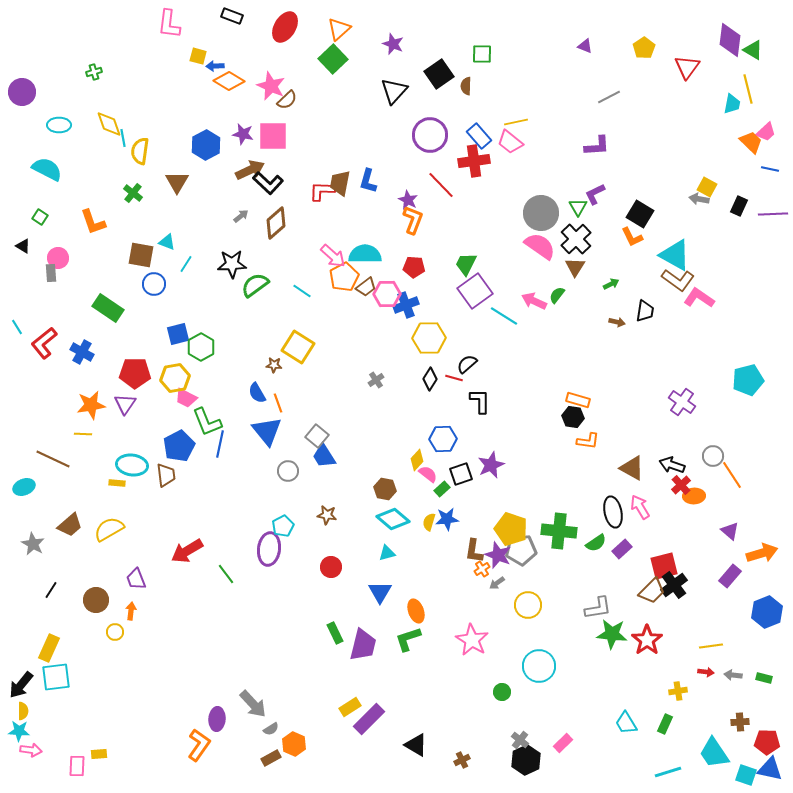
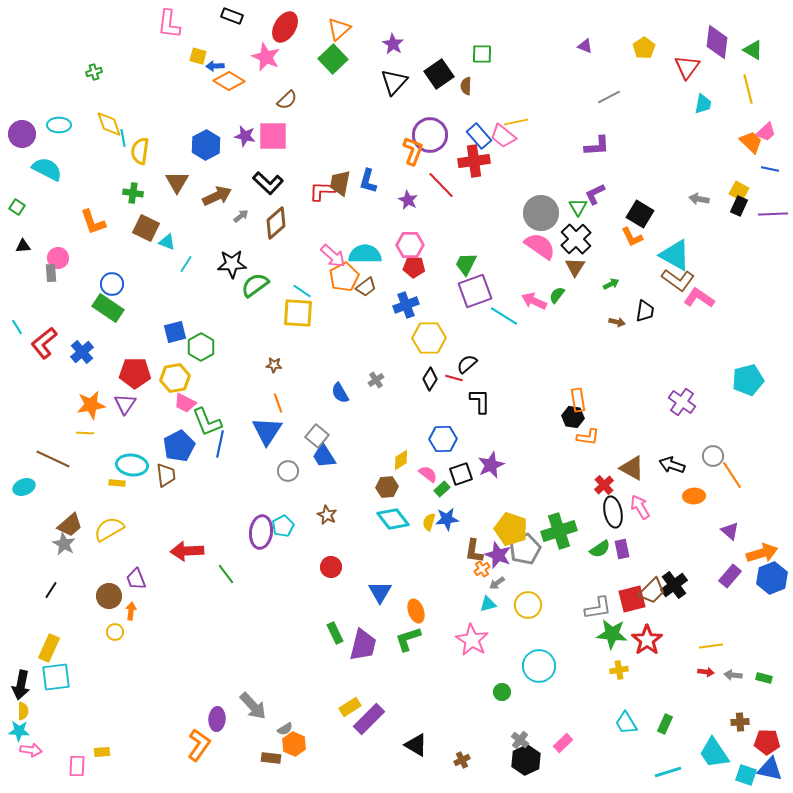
purple diamond at (730, 40): moved 13 px left, 2 px down
purple star at (393, 44): rotated 10 degrees clockwise
pink star at (271, 86): moved 5 px left, 29 px up
black triangle at (394, 91): moved 9 px up
purple circle at (22, 92): moved 42 px down
cyan trapezoid at (732, 104): moved 29 px left
purple star at (243, 134): moved 2 px right, 2 px down
pink trapezoid at (510, 142): moved 7 px left, 6 px up
brown arrow at (250, 170): moved 33 px left, 26 px down
yellow square at (707, 187): moved 32 px right, 4 px down
green cross at (133, 193): rotated 30 degrees counterclockwise
green square at (40, 217): moved 23 px left, 10 px up
orange L-shape at (413, 220): moved 69 px up
black triangle at (23, 246): rotated 35 degrees counterclockwise
brown square at (141, 255): moved 5 px right, 27 px up; rotated 16 degrees clockwise
blue circle at (154, 284): moved 42 px left
purple square at (475, 291): rotated 16 degrees clockwise
pink hexagon at (387, 294): moved 23 px right, 49 px up
blue square at (178, 334): moved 3 px left, 2 px up
yellow square at (298, 347): moved 34 px up; rotated 28 degrees counterclockwise
blue cross at (82, 352): rotated 20 degrees clockwise
blue semicircle at (257, 393): moved 83 px right
pink trapezoid at (186, 398): moved 1 px left, 5 px down
orange rectangle at (578, 400): rotated 65 degrees clockwise
blue triangle at (267, 431): rotated 12 degrees clockwise
yellow line at (83, 434): moved 2 px right, 1 px up
orange L-shape at (588, 441): moved 4 px up
yellow diamond at (417, 460): moved 16 px left; rotated 15 degrees clockwise
red cross at (681, 485): moved 77 px left
brown hexagon at (385, 489): moved 2 px right, 2 px up; rotated 15 degrees counterclockwise
brown star at (327, 515): rotated 18 degrees clockwise
cyan diamond at (393, 519): rotated 12 degrees clockwise
green cross at (559, 531): rotated 24 degrees counterclockwise
green semicircle at (596, 543): moved 4 px right, 6 px down
gray star at (33, 544): moved 31 px right
purple ellipse at (269, 549): moved 8 px left, 17 px up
purple rectangle at (622, 549): rotated 60 degrees counterclockwise
gray pentagon at (521, 550): moved 4 px right, 1 px up; rotated 20 degrees counterclockwise
red arrow at (187, 551): rotated 28 degrees clockwise
cyan triangle at (387, 553): moved 101 px right, 51 px down
red square at (664, 566): moved 32 px left, 33 px down
brown circle at (96, 600): moved 13 px right, 4 px up
blue hexagon at (767, 612): moved 5 px right, 34 px up
black arrow at (21, 685): rotated 28 degrees counterclockwise
yellow cross at (678, 691): moved 59 px left, 21 px up
gray arrow at (253, 704): moved 2 px down
gray semicircle at (271, 729): moved 14 px right
yellow rectangle at (99, 754): moved 3 px right, 2 px up
brown rectangle at (271, 758): rotated 36 degrees clockwise
